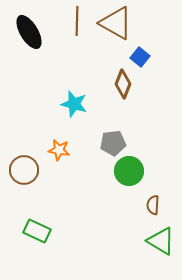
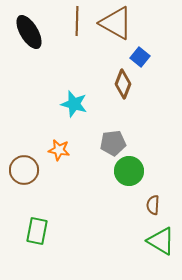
green rectangle: rotated 76 degrees clockwise
